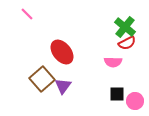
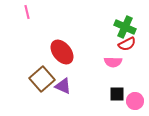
pink line: moved 2 px up; rotated 32 degrees clockwise
green cross: rotated 15 degrees counterclockwise
red semicircle: moved 1 px down
purple triangle: rotated 42 degrees counterclockwise
